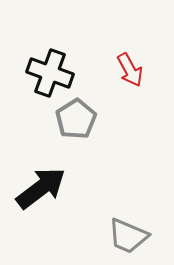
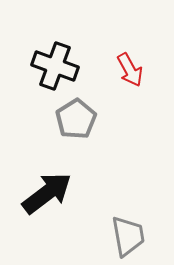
black cross: moved 5 px right, 7 px up
black arrow: moved 6 px right, 5 px down
gray trapezoid: rotated 123 degrees counterclockwise
